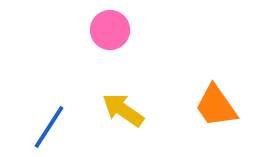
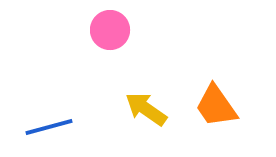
yellow arrow: moved 23 px right, 1 px up
blue line: rotated 42 degrees clockwise
